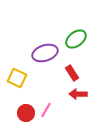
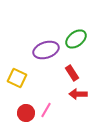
purple ellipse: moved 1 px right, 3 px up
